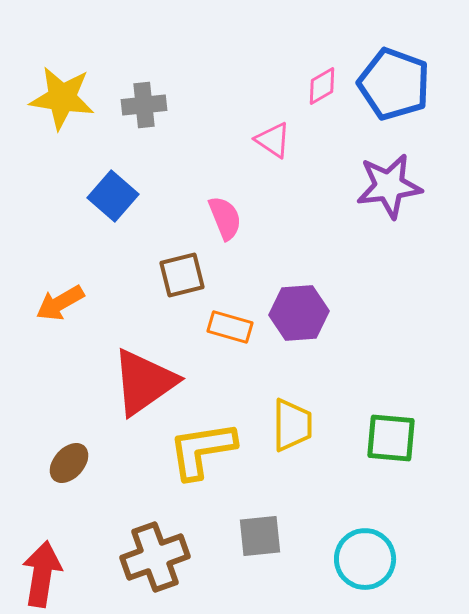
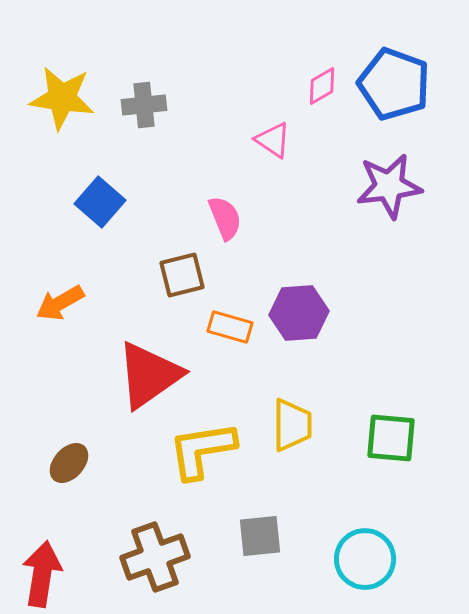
blue square: moved 13 px left, 6 px down
red triangle: moved 5 px right, 7 px up
